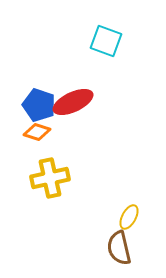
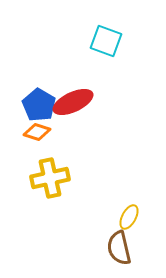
blue pentagon: rotated 12 degrees clockwise
